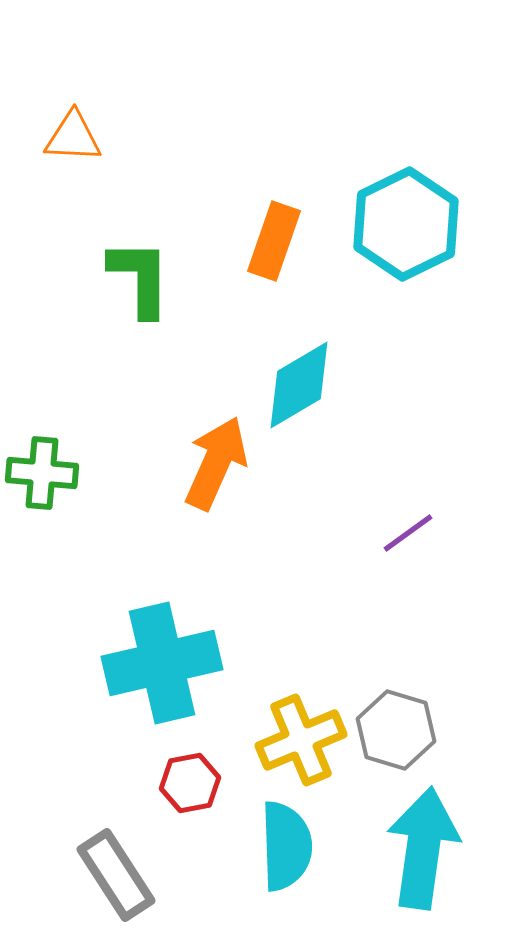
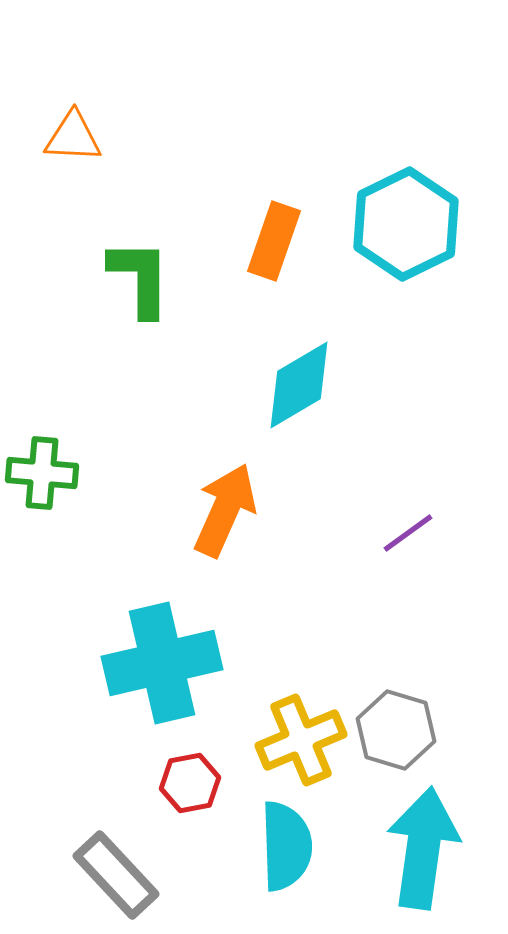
orange arrow: moved 9 px right, 47 px down
gray rectangle: rotated 10 degrees counterclockwise
